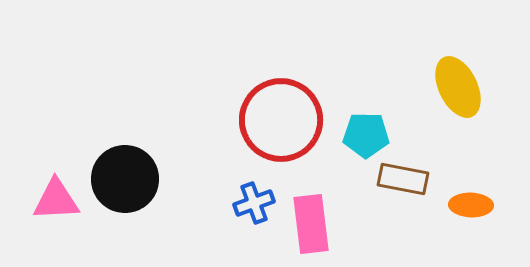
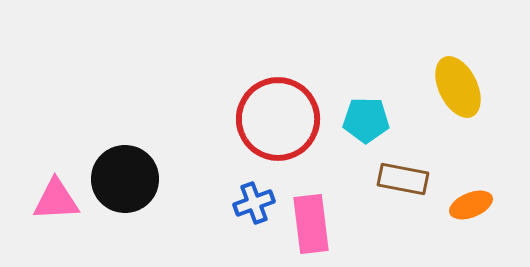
red circle: moved 3 px left, 1 px up
cyan pentagon: moved 15 px up
orange ellipse: rotated 24 degrees counterclockwise
